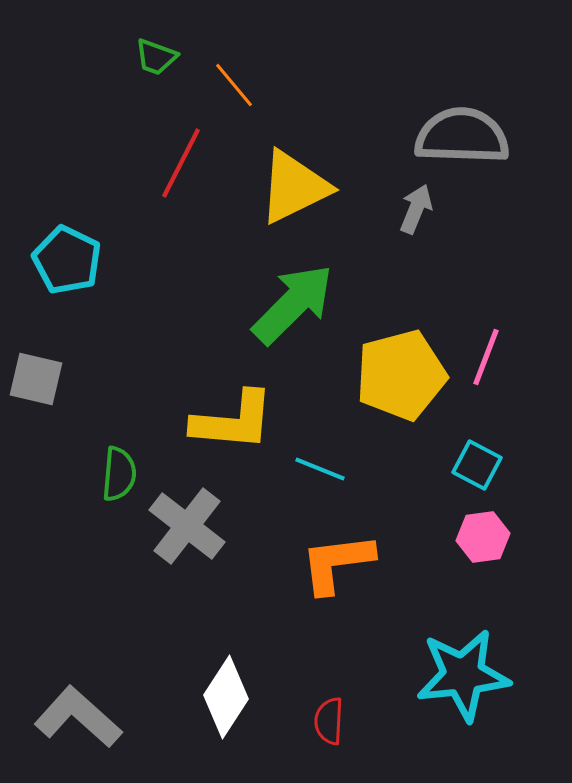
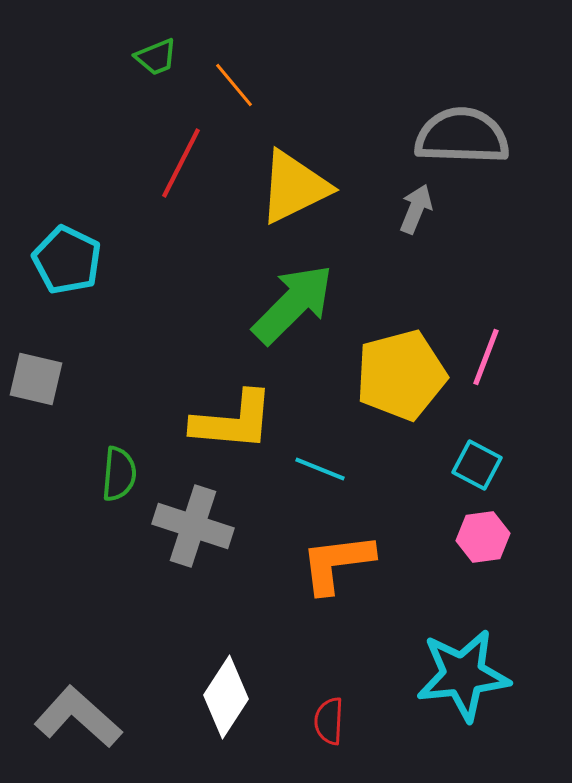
green trapezoid: rotated 42 degrees counterclockwise
gray cross: moved 6 px right; rotated 20 degrees counterclockwise
